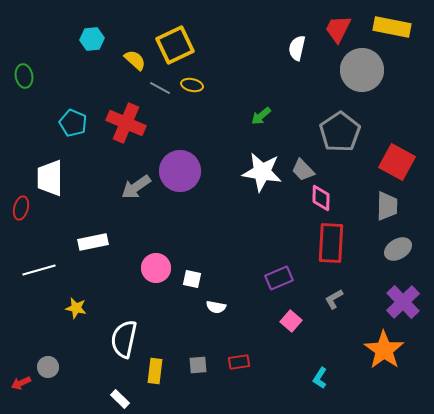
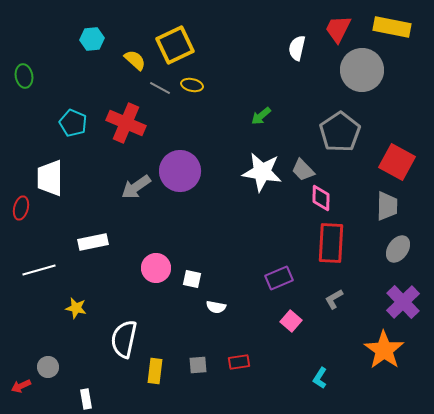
gray ellipse at (398, 249): rotated 24 degrees counterclockwise
red arrow at (21, 383): moved 3 px down
white rectangle at (120, 399): moved 34 px left; rotated 36 degrees clockwise
